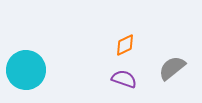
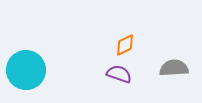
gray semicircle: moved 2 px right; rotated 36 degrees clockwise
purple semicircle: moved 5 px left, 5 px up
